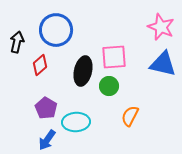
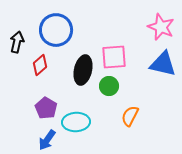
black ellipse: moved 1 px up
